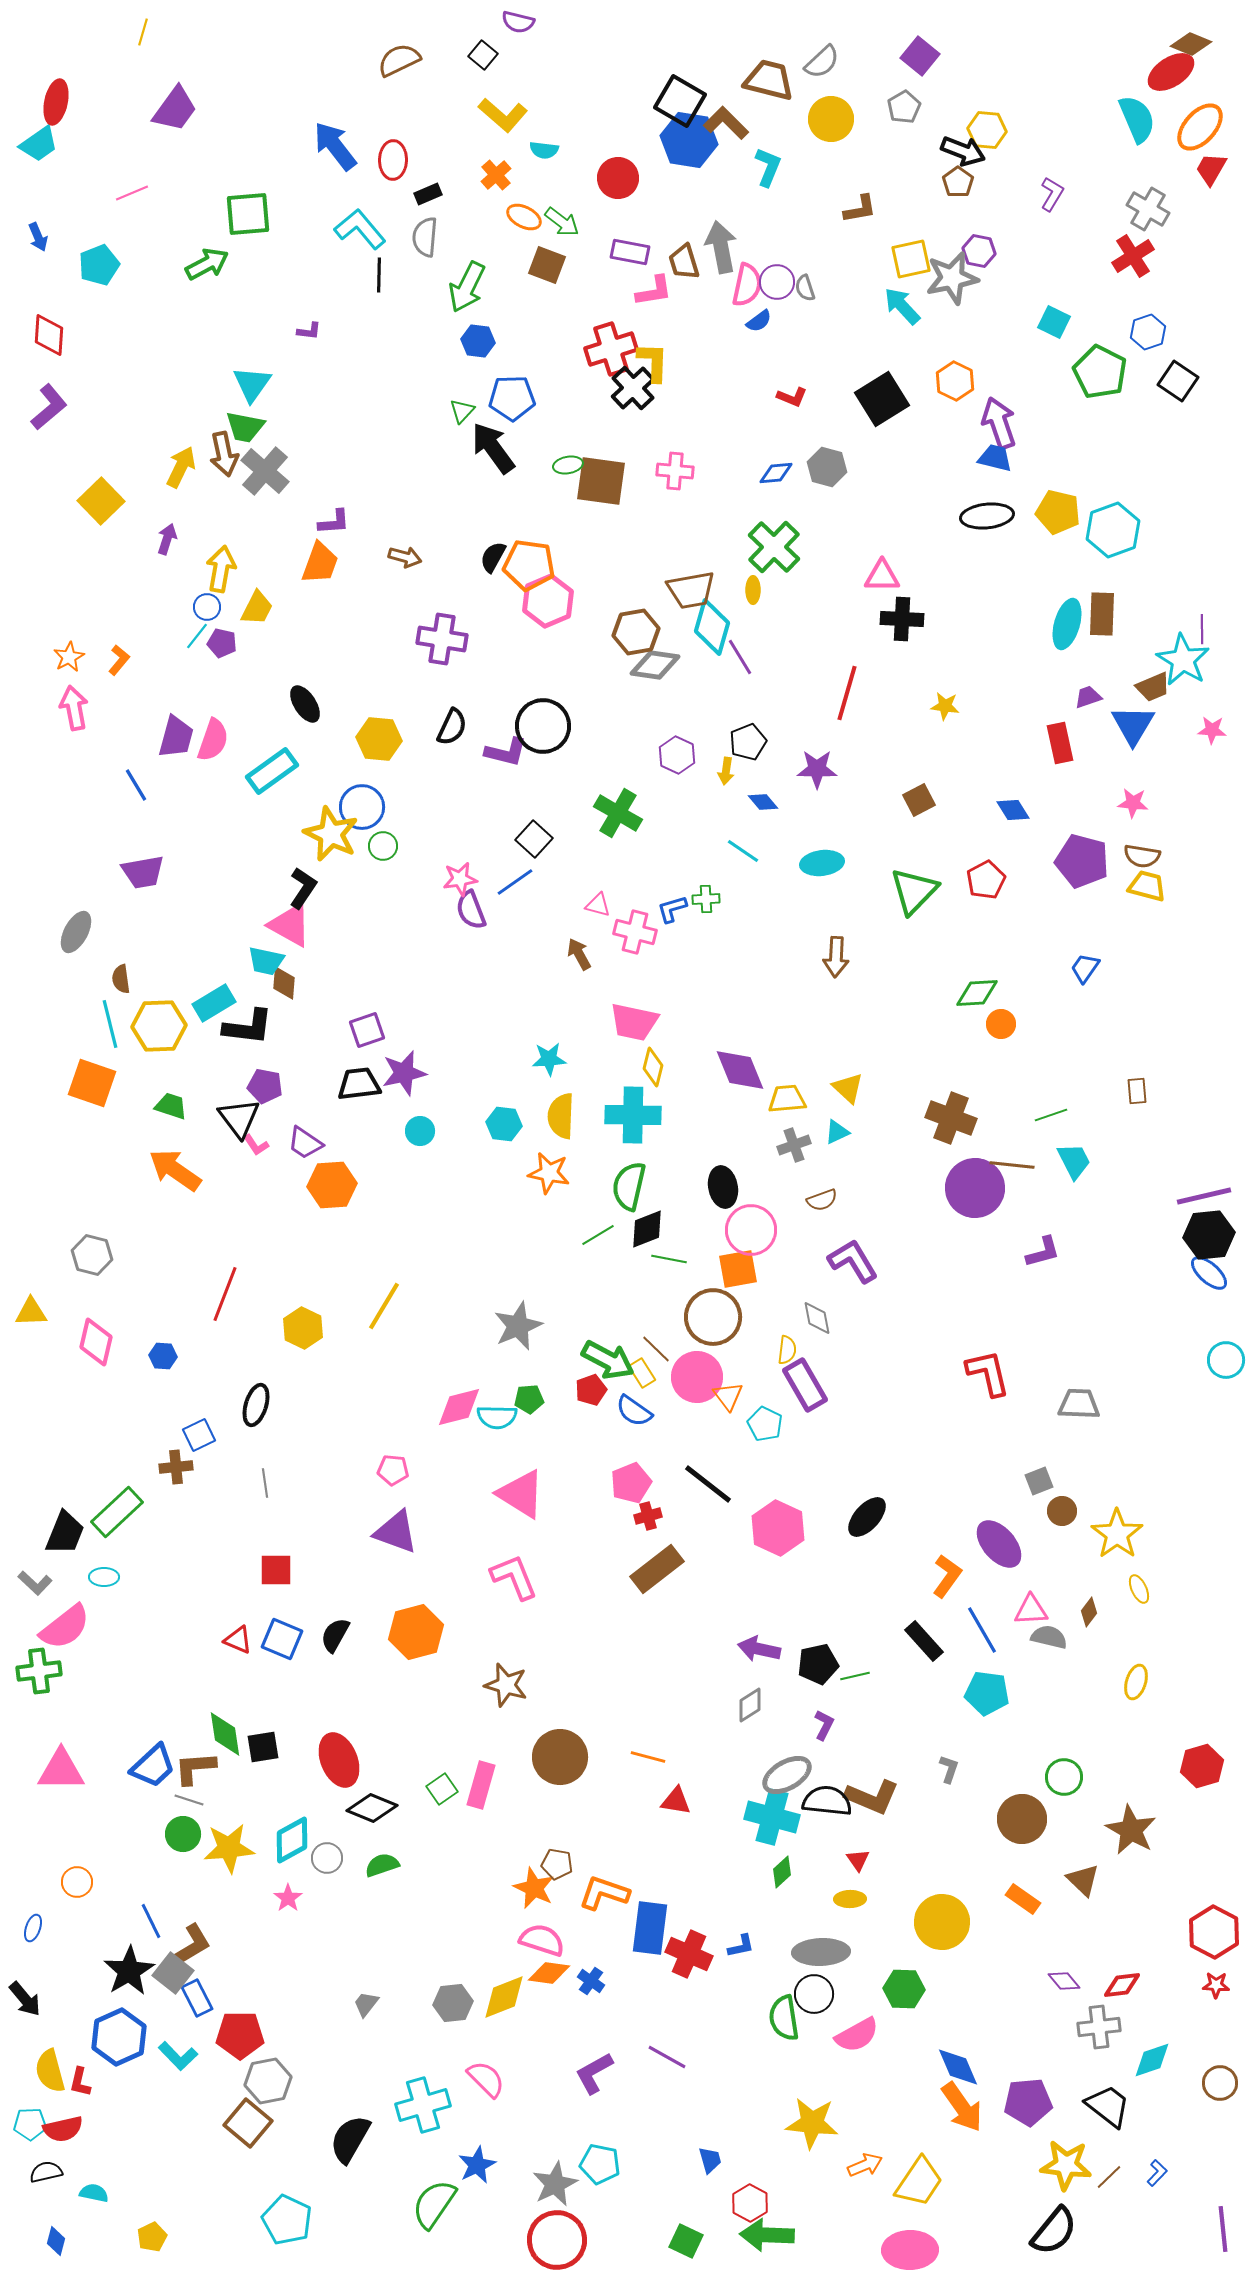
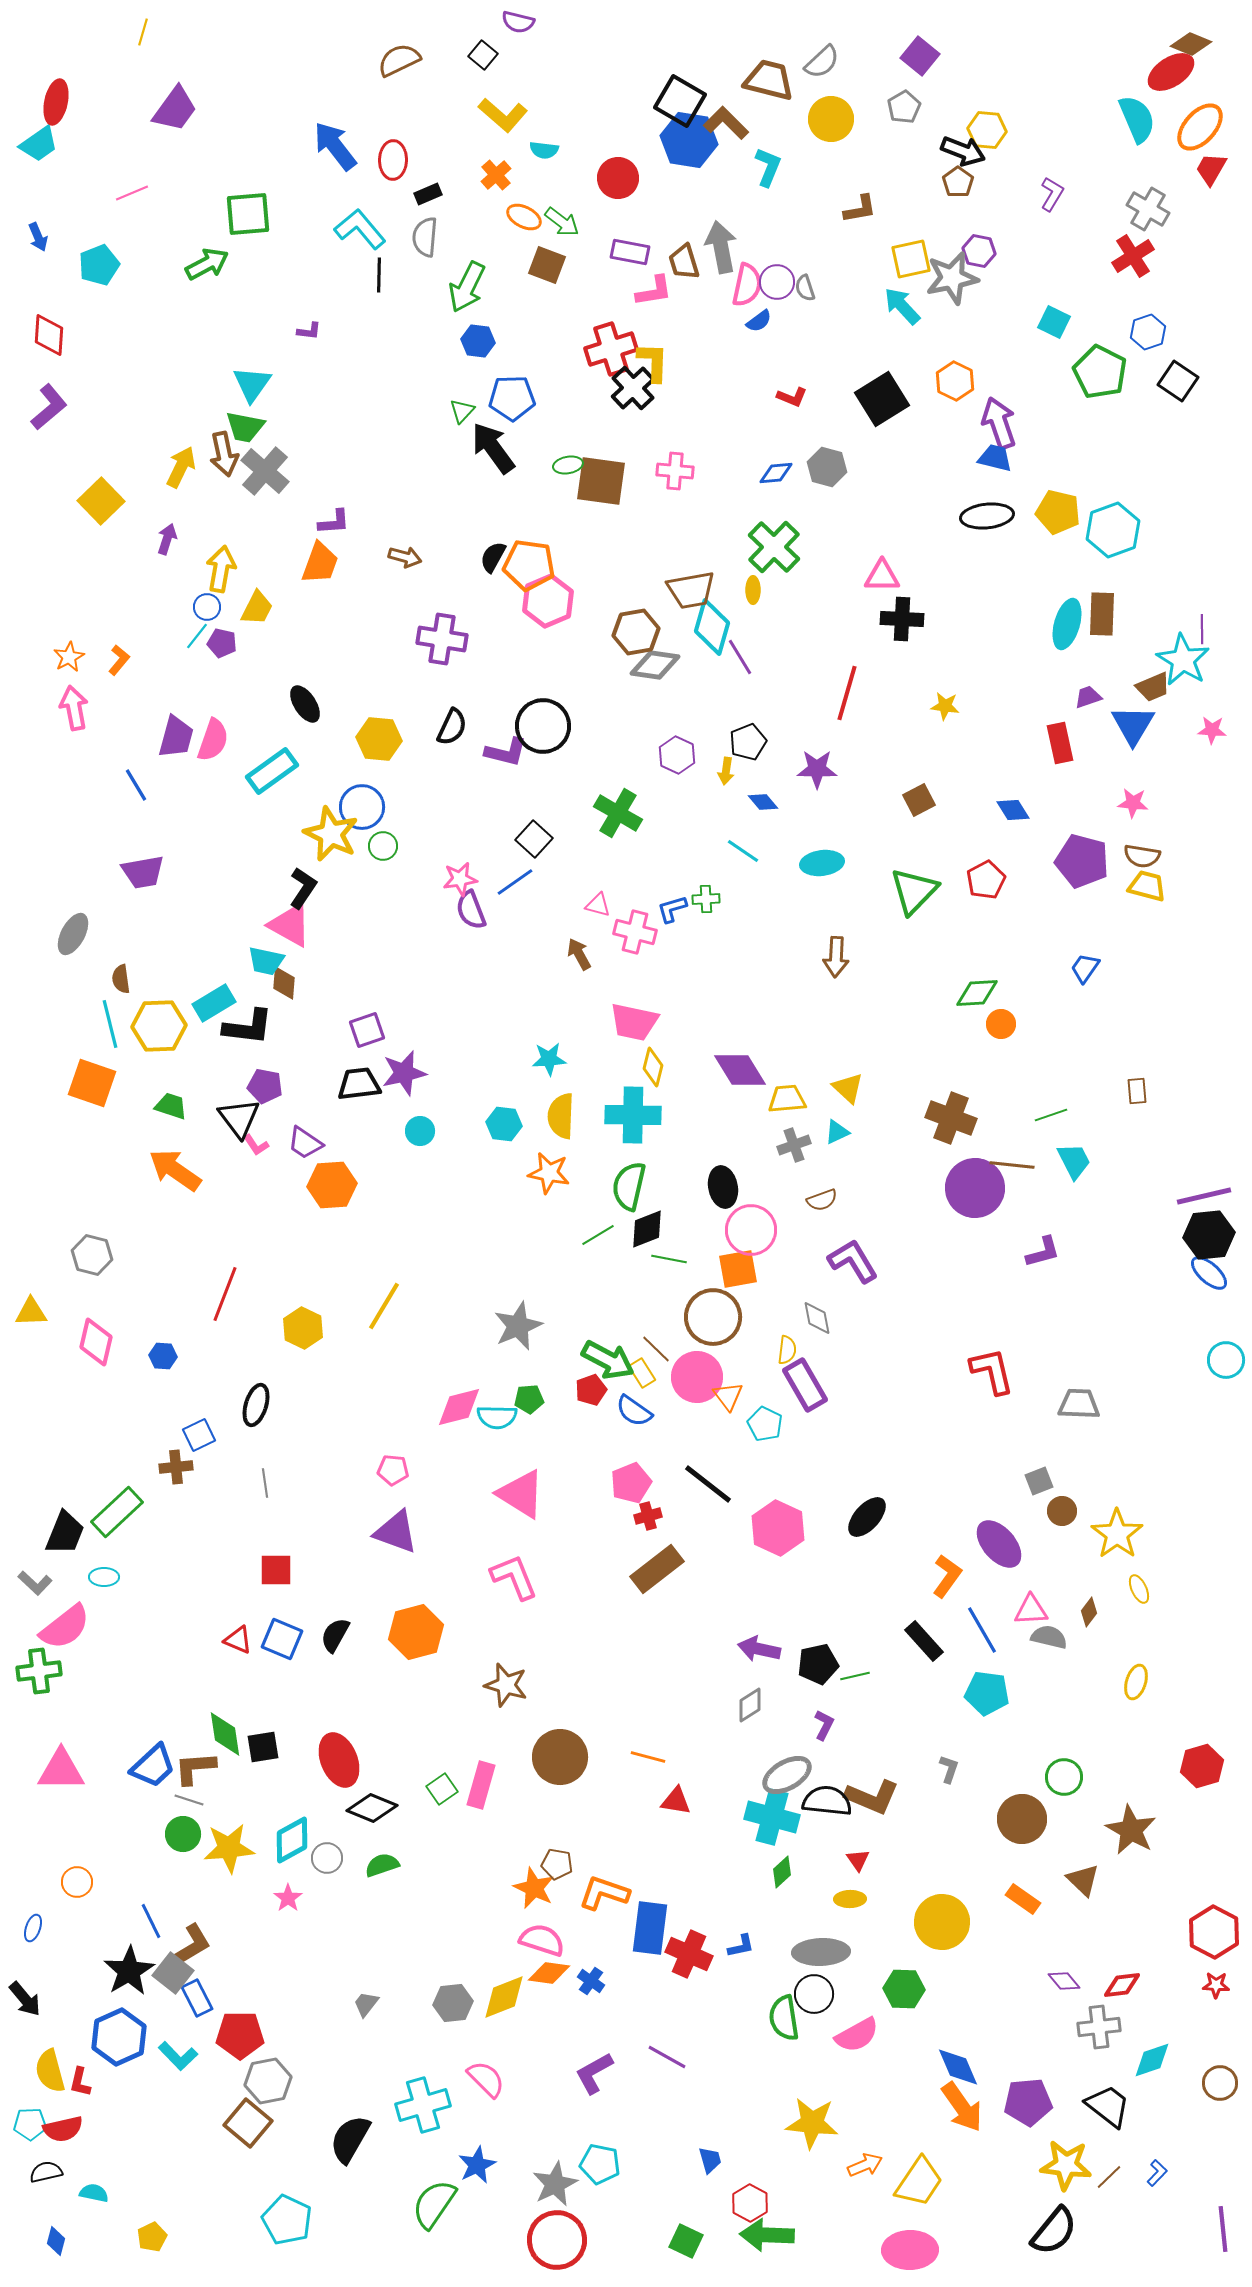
gray ellipse at (76, 932): moved 3 px left, 2 px down
purple diamond at (740, 1070): rotated 10 degrees counterclockwise
red L-shape at (988, 1373): moved 4 px right, 2 px up
